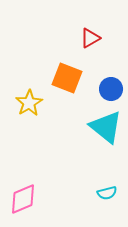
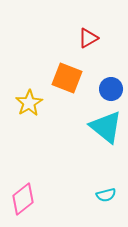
red triangle: moved 2 px left
cyan semicircle: moved 1 px left, 2 px down
pink diamond: rotated 16 degrees counterclockwise
